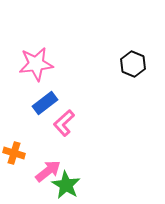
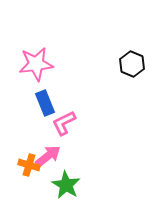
black hexagon: moved 1 px left
blue rectangle: rotated 75 degrees counterclockwise
pink L-shape: rotated 16 degrees clockwise
orange cross: moved 15 px right, 12 px down
pink arrow: moved 15 px up
